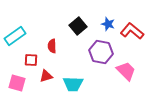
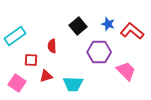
purple hexagon: moved 2 px left; rotated 10 degrees counterclockwise
pink square: rotated 18 degrees clockwise
